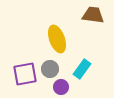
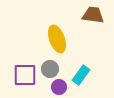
cyan rectangle: moved 1 px left, 6 px down
purple square: moved 1 px down; rotated 10 degrees clockwise
purple circle: moved 2 px left
